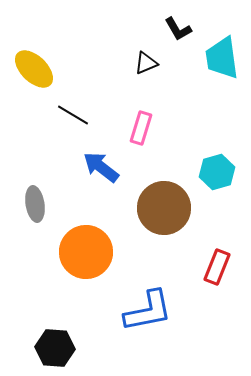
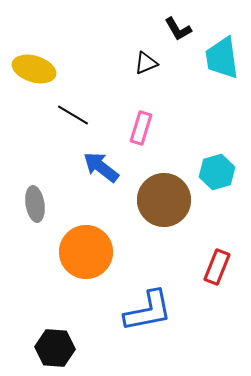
yellow ellipse: rotated 27 degrees counterclockwise
brown circle: moved 8 px up
